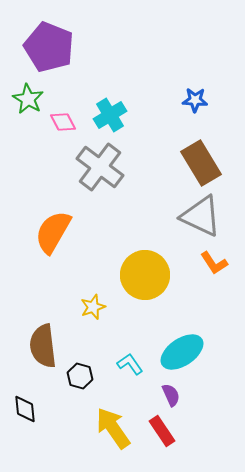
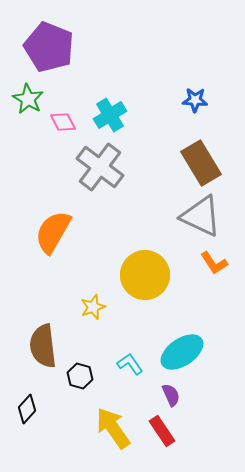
black diamond: moved 2 px right; rotated 48 degrees clockwise
